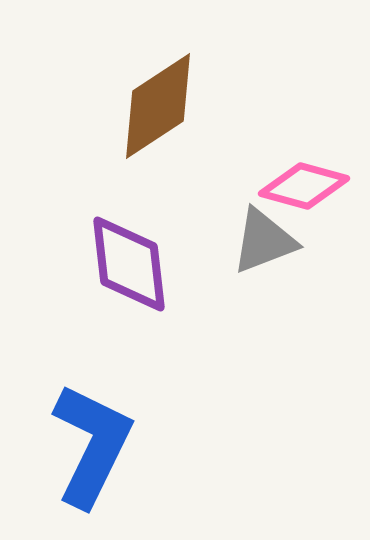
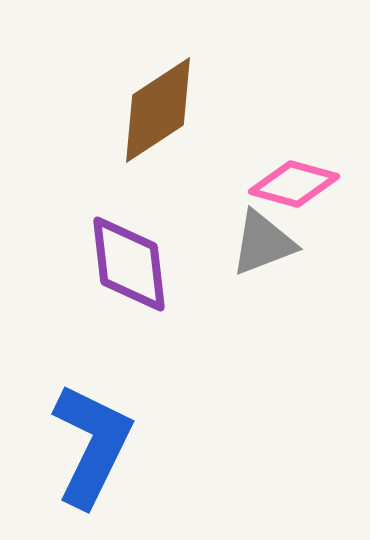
brown diamond: moved 4 px down
pink diamond: moved 10 px left, 2 px up
gray triangle: moved 1 px left, 2 px down
